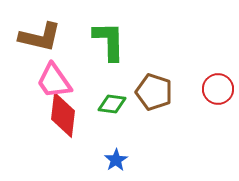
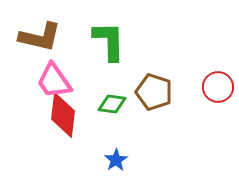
red circle: moved 2 px up
